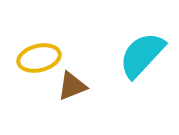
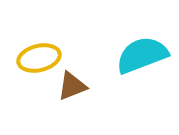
cyan semicircle: rotated 26 degrees clockwise
